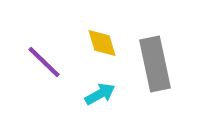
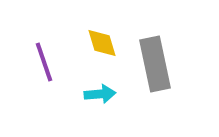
purple line: rotated 27 degrees clockwise
cyan arrow: rotated 24 degrees clockwise
